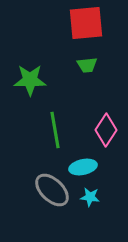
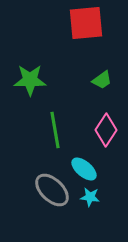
green trapezoid: moved 15 px right, 15 px down; rotated 30 degrees counterclockwise
cyan ellipse: moved 1 px right, 2 px down; rotated 52 degrees clockwise
